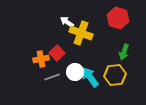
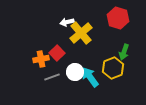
white arrow: rotated 48 degrees counterclockwise
yellow cross: rotated 30 degrees clockwise
yellow hexagon: moved 2 px left, 7 px up; rotated 15 degrees counterclockwise
